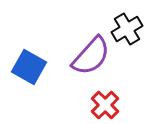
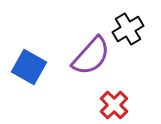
black cross: moved 1 px right
red cross: moved 9 px right
